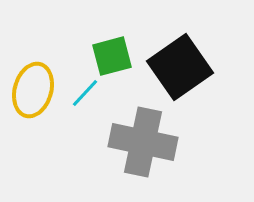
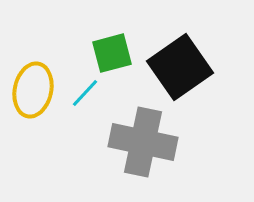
green square: moved 3 px up
yellow ellipse: rotated 4 degrees counterclockwise
